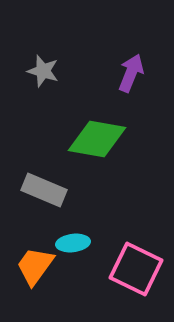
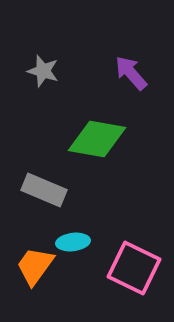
purple arrow: rotated 63 degrees counterclockwise
cyan ellipse: moved 1 px up
pink square: moved 2 px left, 1 px up
